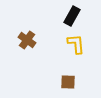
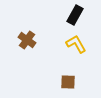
black rectangle: moved 3 px right, 1 px up
yellow L-shape: rotated 25 degrees counterclockwise
